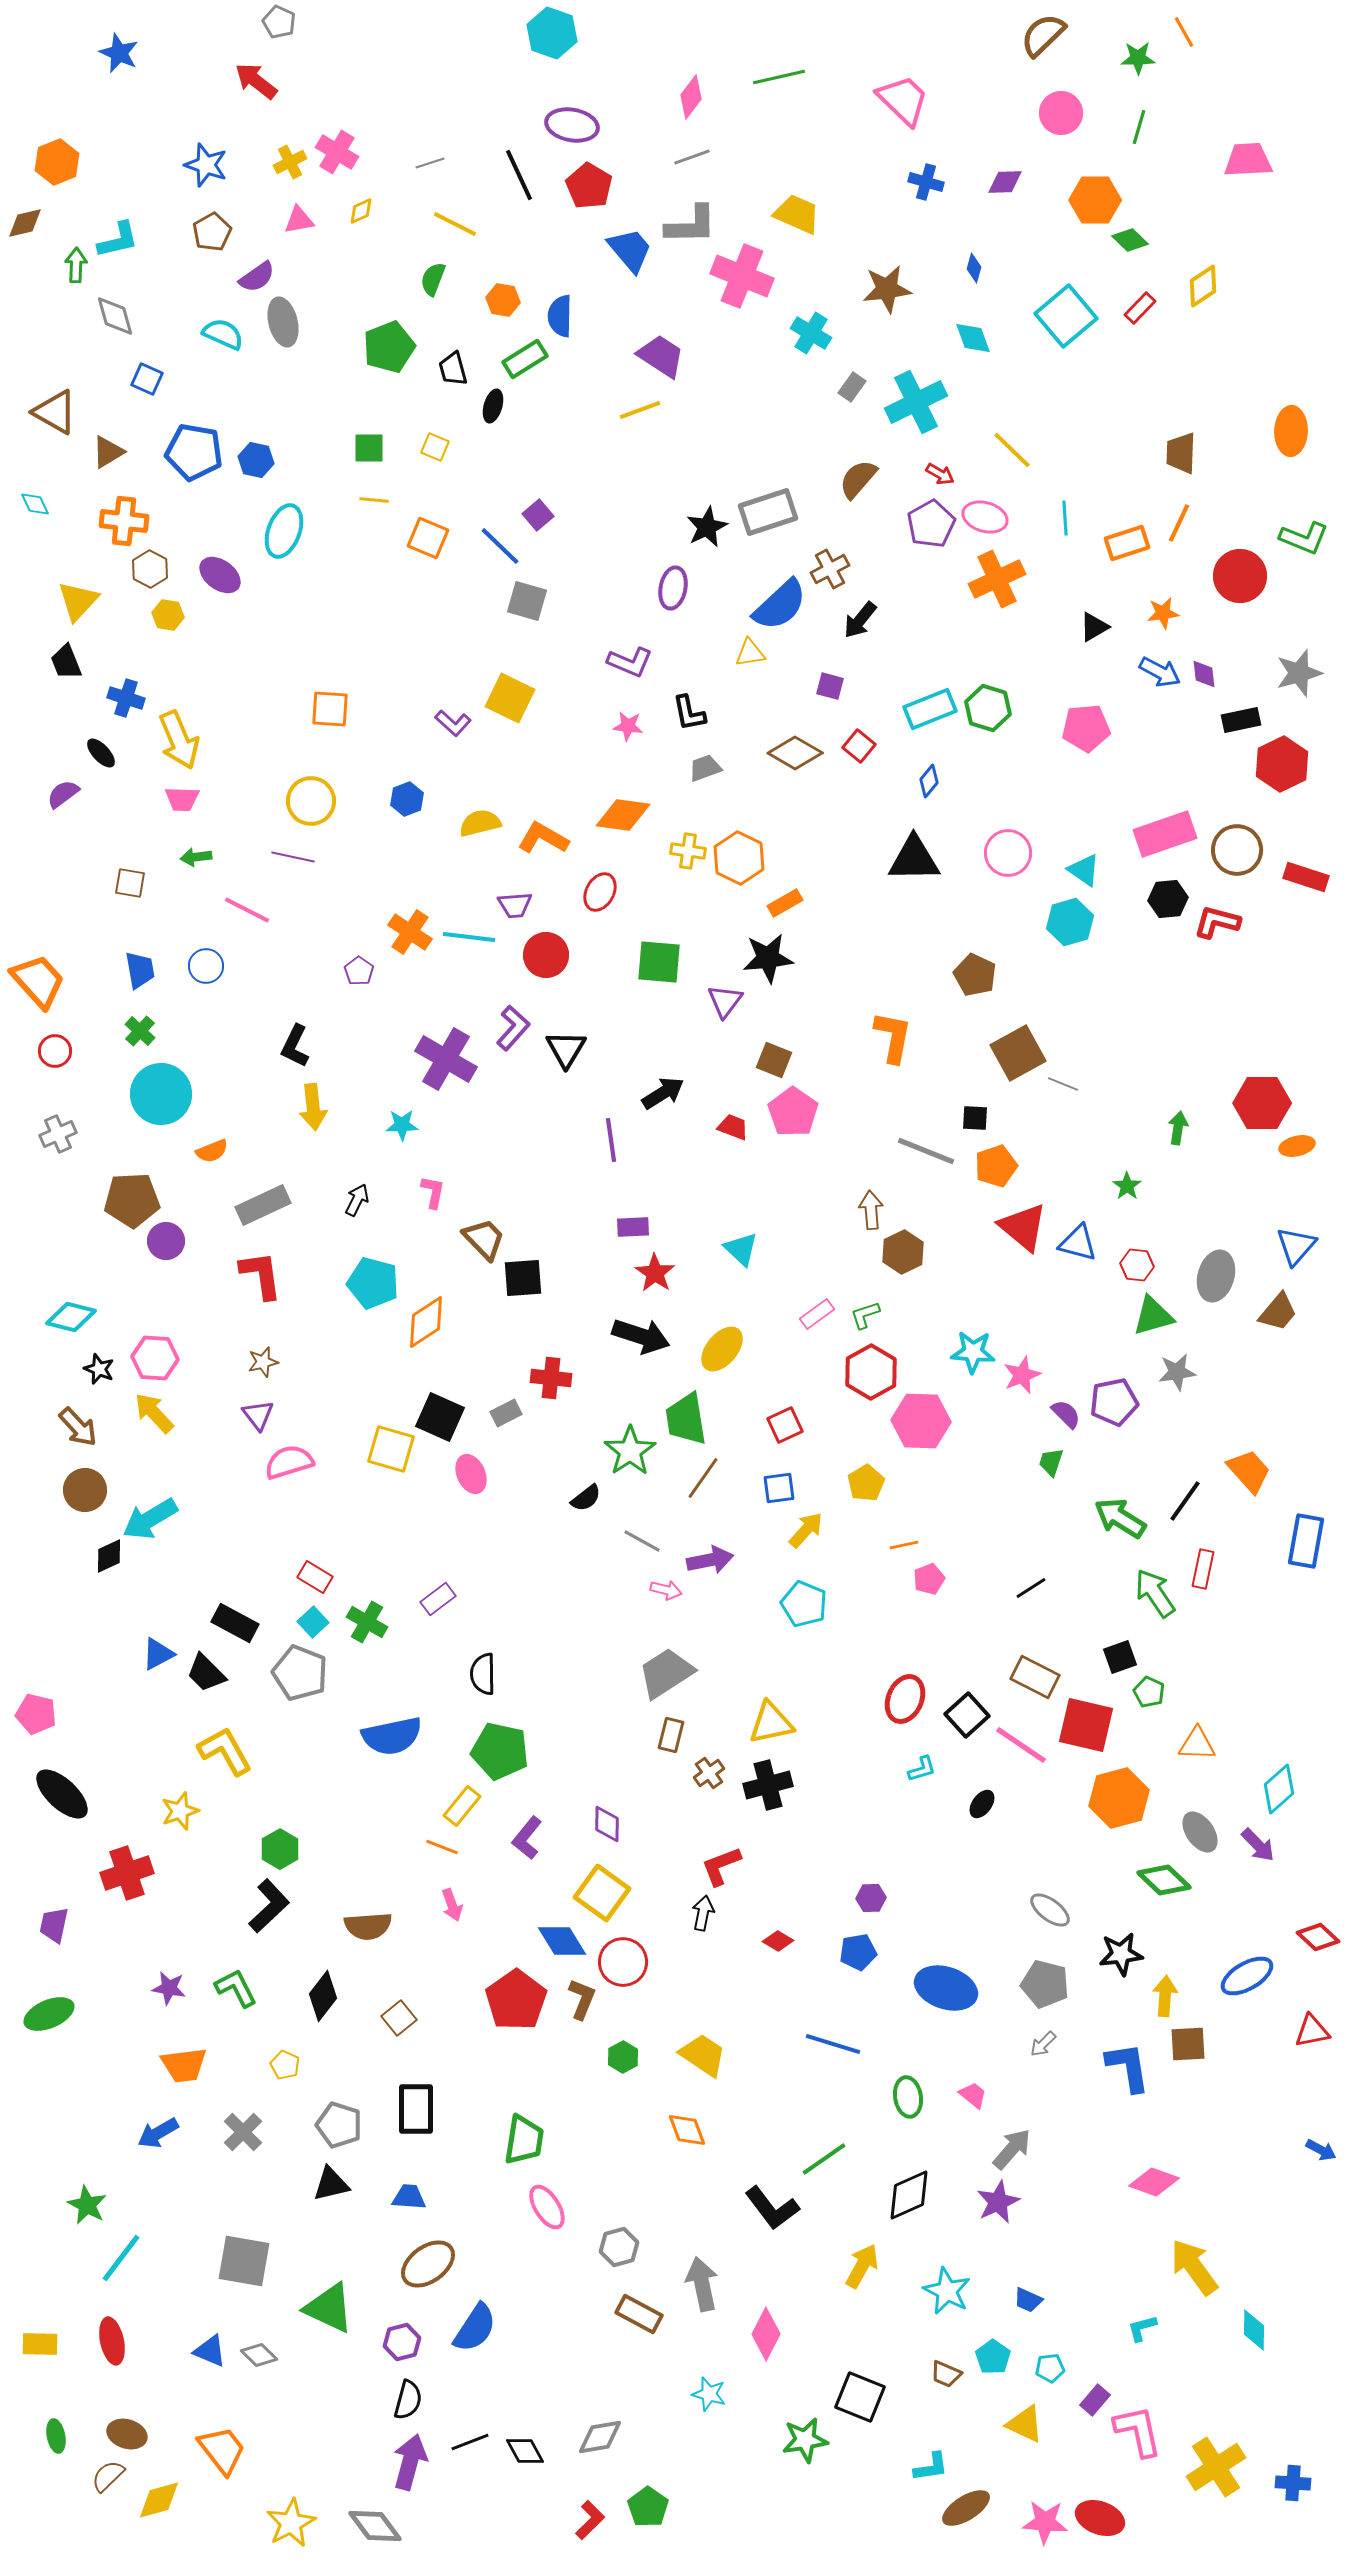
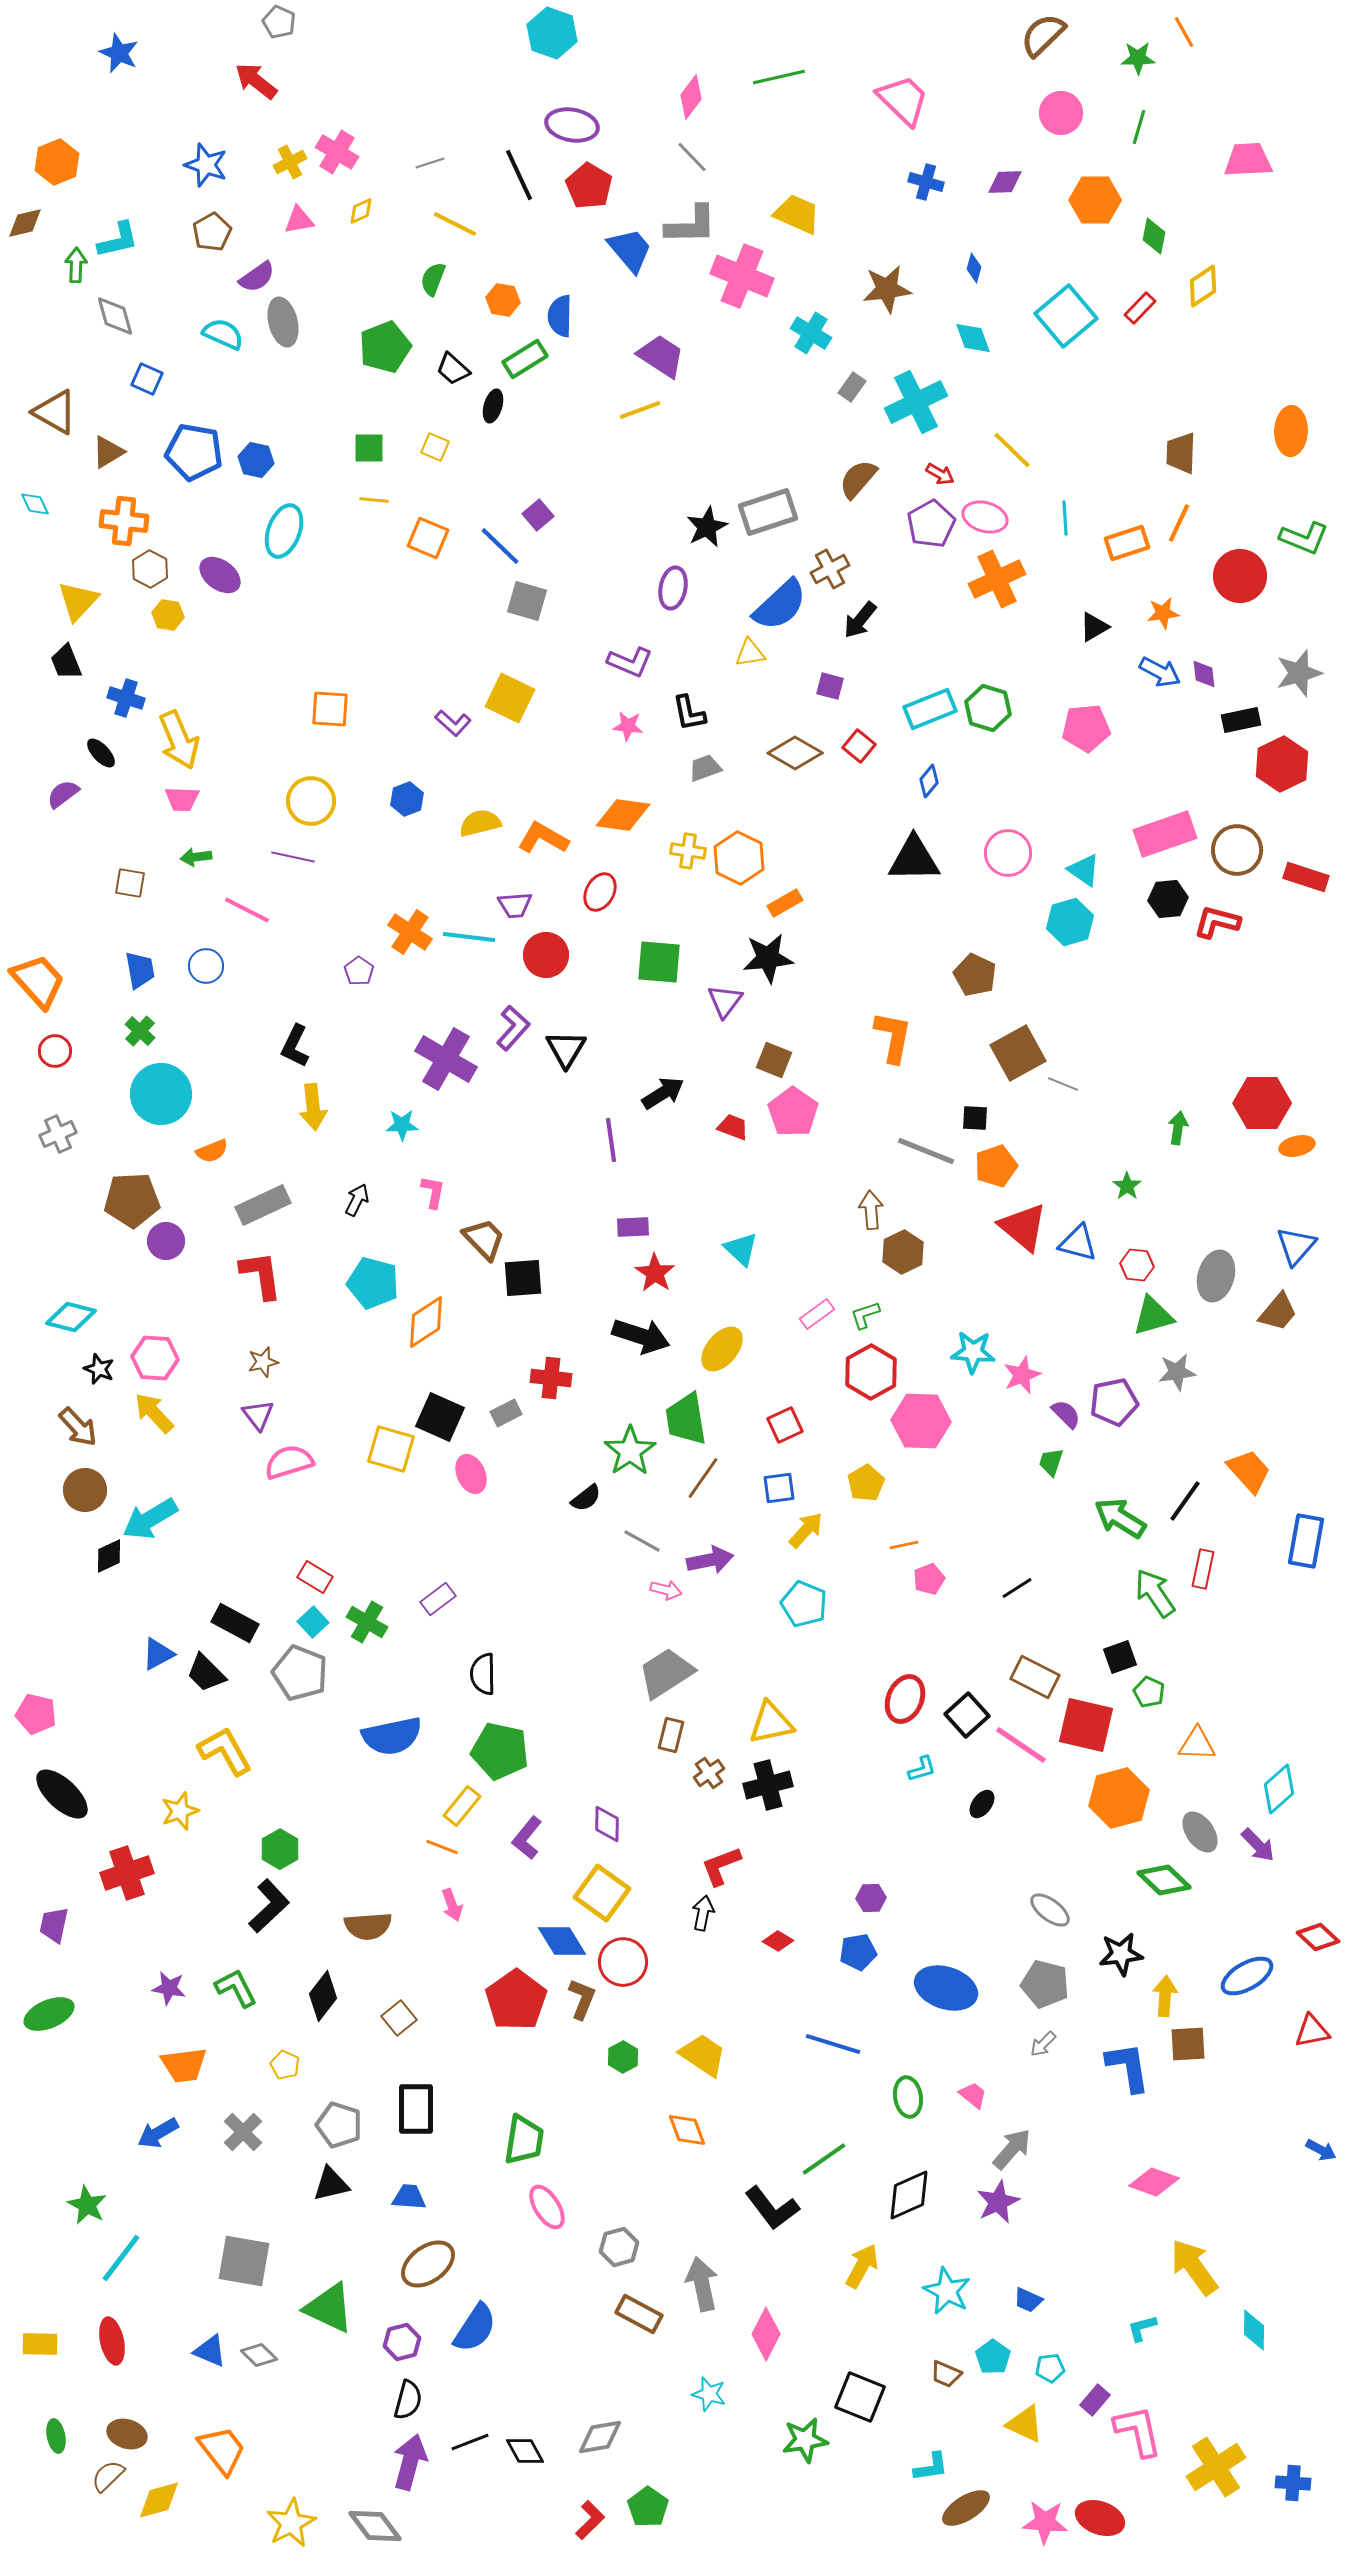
gray line at (692, 157): rotated 66 degrees clockwise
green diamond at (1130, 240): moved 24 px right, 4 px up; rotated 57 degrees clockwise
green pentagon at (389, 347): moved 4 px left
black trapezoid at (453, 369): rotated 33 degrees counterclockwise
black line at (1031, 1588): moved 14 px left
